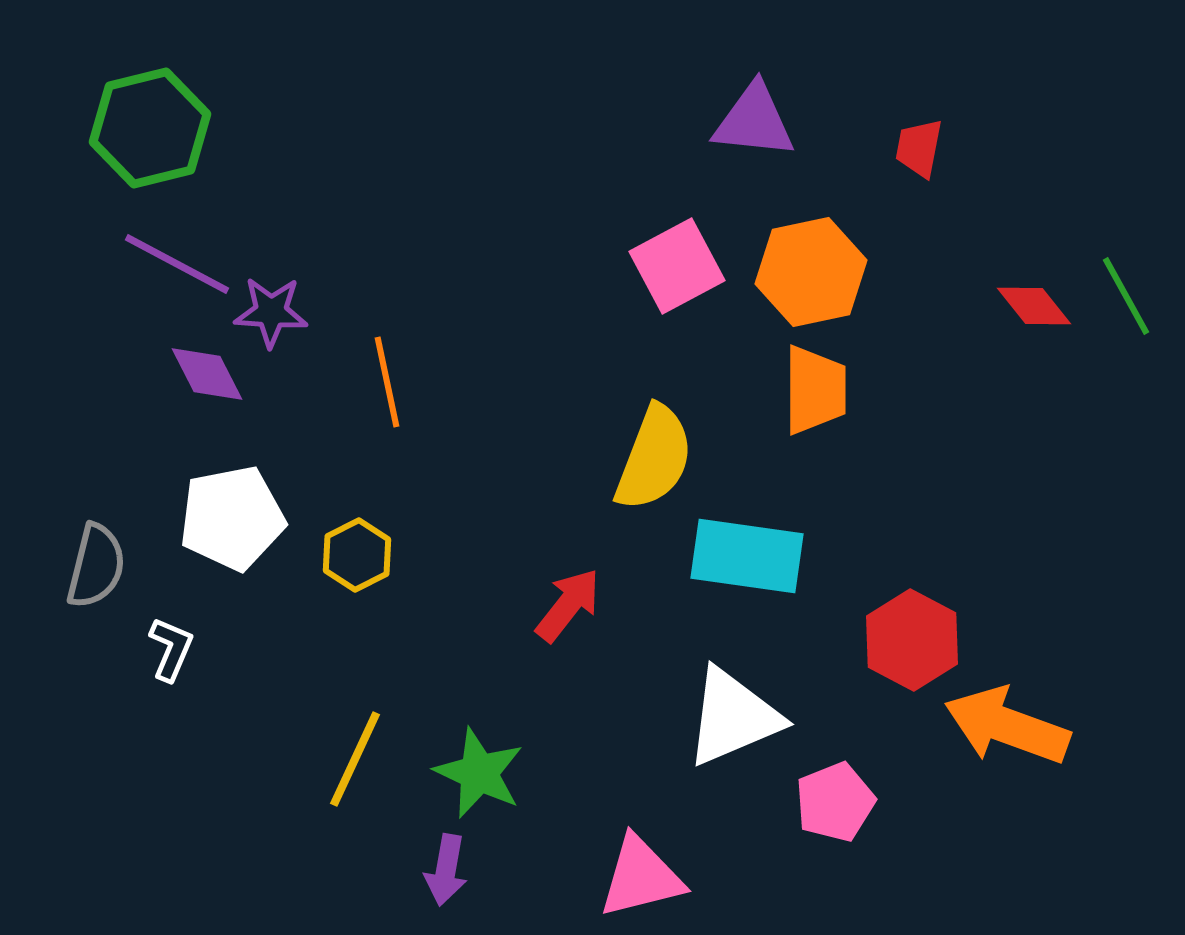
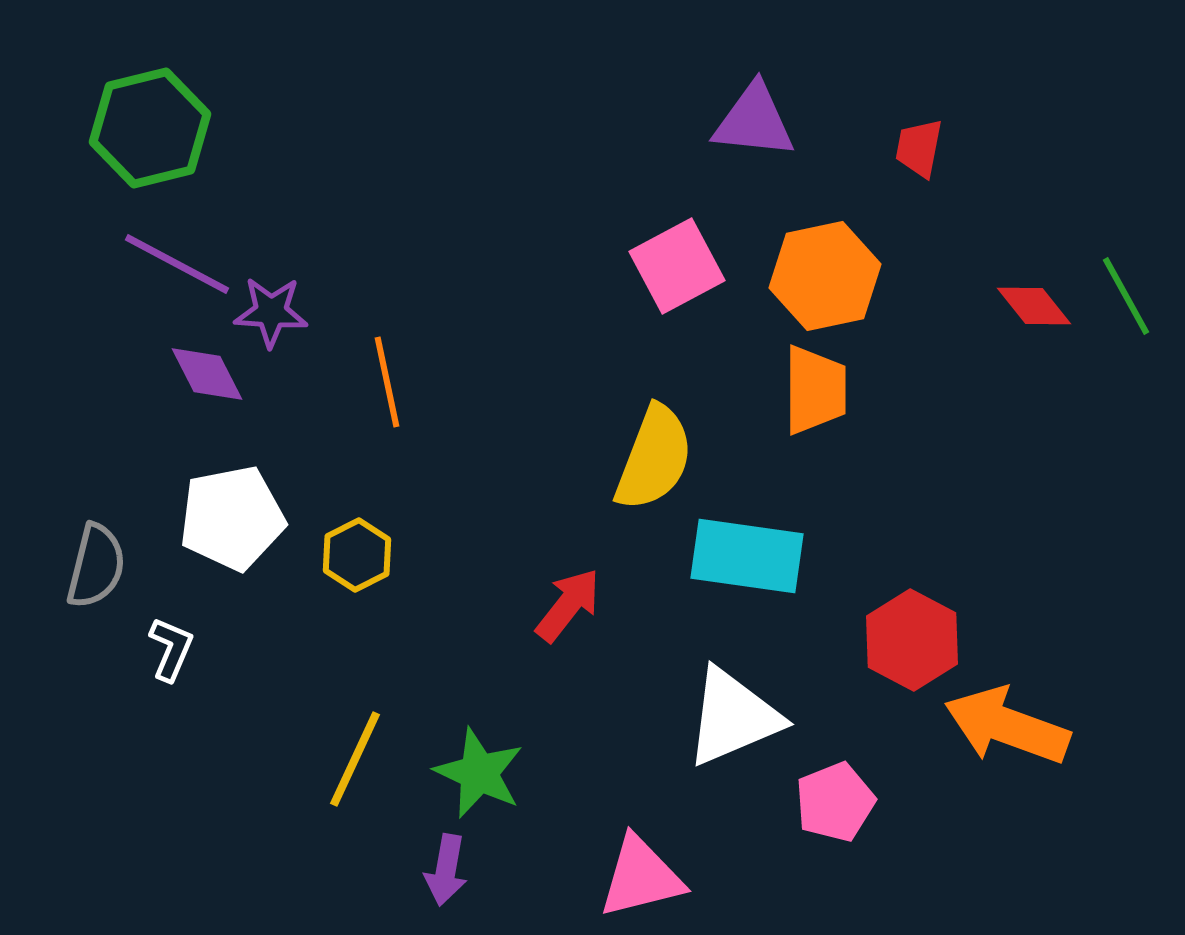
orange hexagon: moved 14 px right, 4 px down
